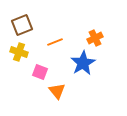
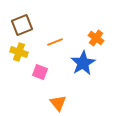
orange cross: moved 1 px right; rotated 28 degrees counterclockwise
orange triangle: moved 1 px right, 12 px down
